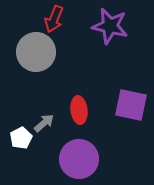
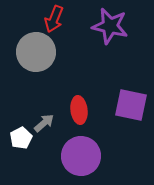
purple circle: moved 2 px right, 3 px up
